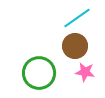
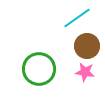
brown circle: moved 12 px right
green circle: moved 4 px up
